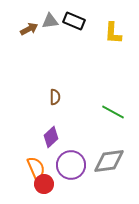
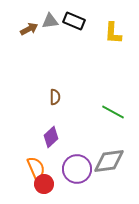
purple circle: moved 6 px right, 4 px down
